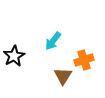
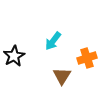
orange cross: moved 3 px right, 2 px up
brown triangle: moved 1 px left
